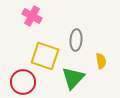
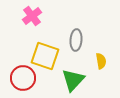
pink cross: rotated 24 degrees clockwise
green triangle: moved 2 px down
red circle: moved 4 px up
